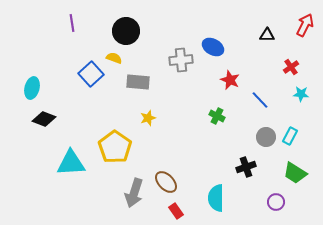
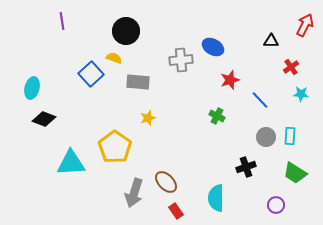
purple line: moved 10 px left, 2 px up
black triangle: moved 4 px right, 6 px down
red star: rotated 30 degrees clockwise
cyan rectangle: rotated 24 degrees counterclockwise
purple circle: moved 3 px down
